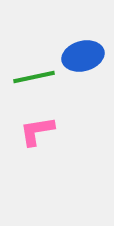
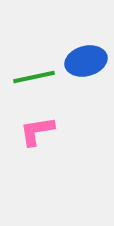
blue ellipse: moved 3 px right, 5 px down
